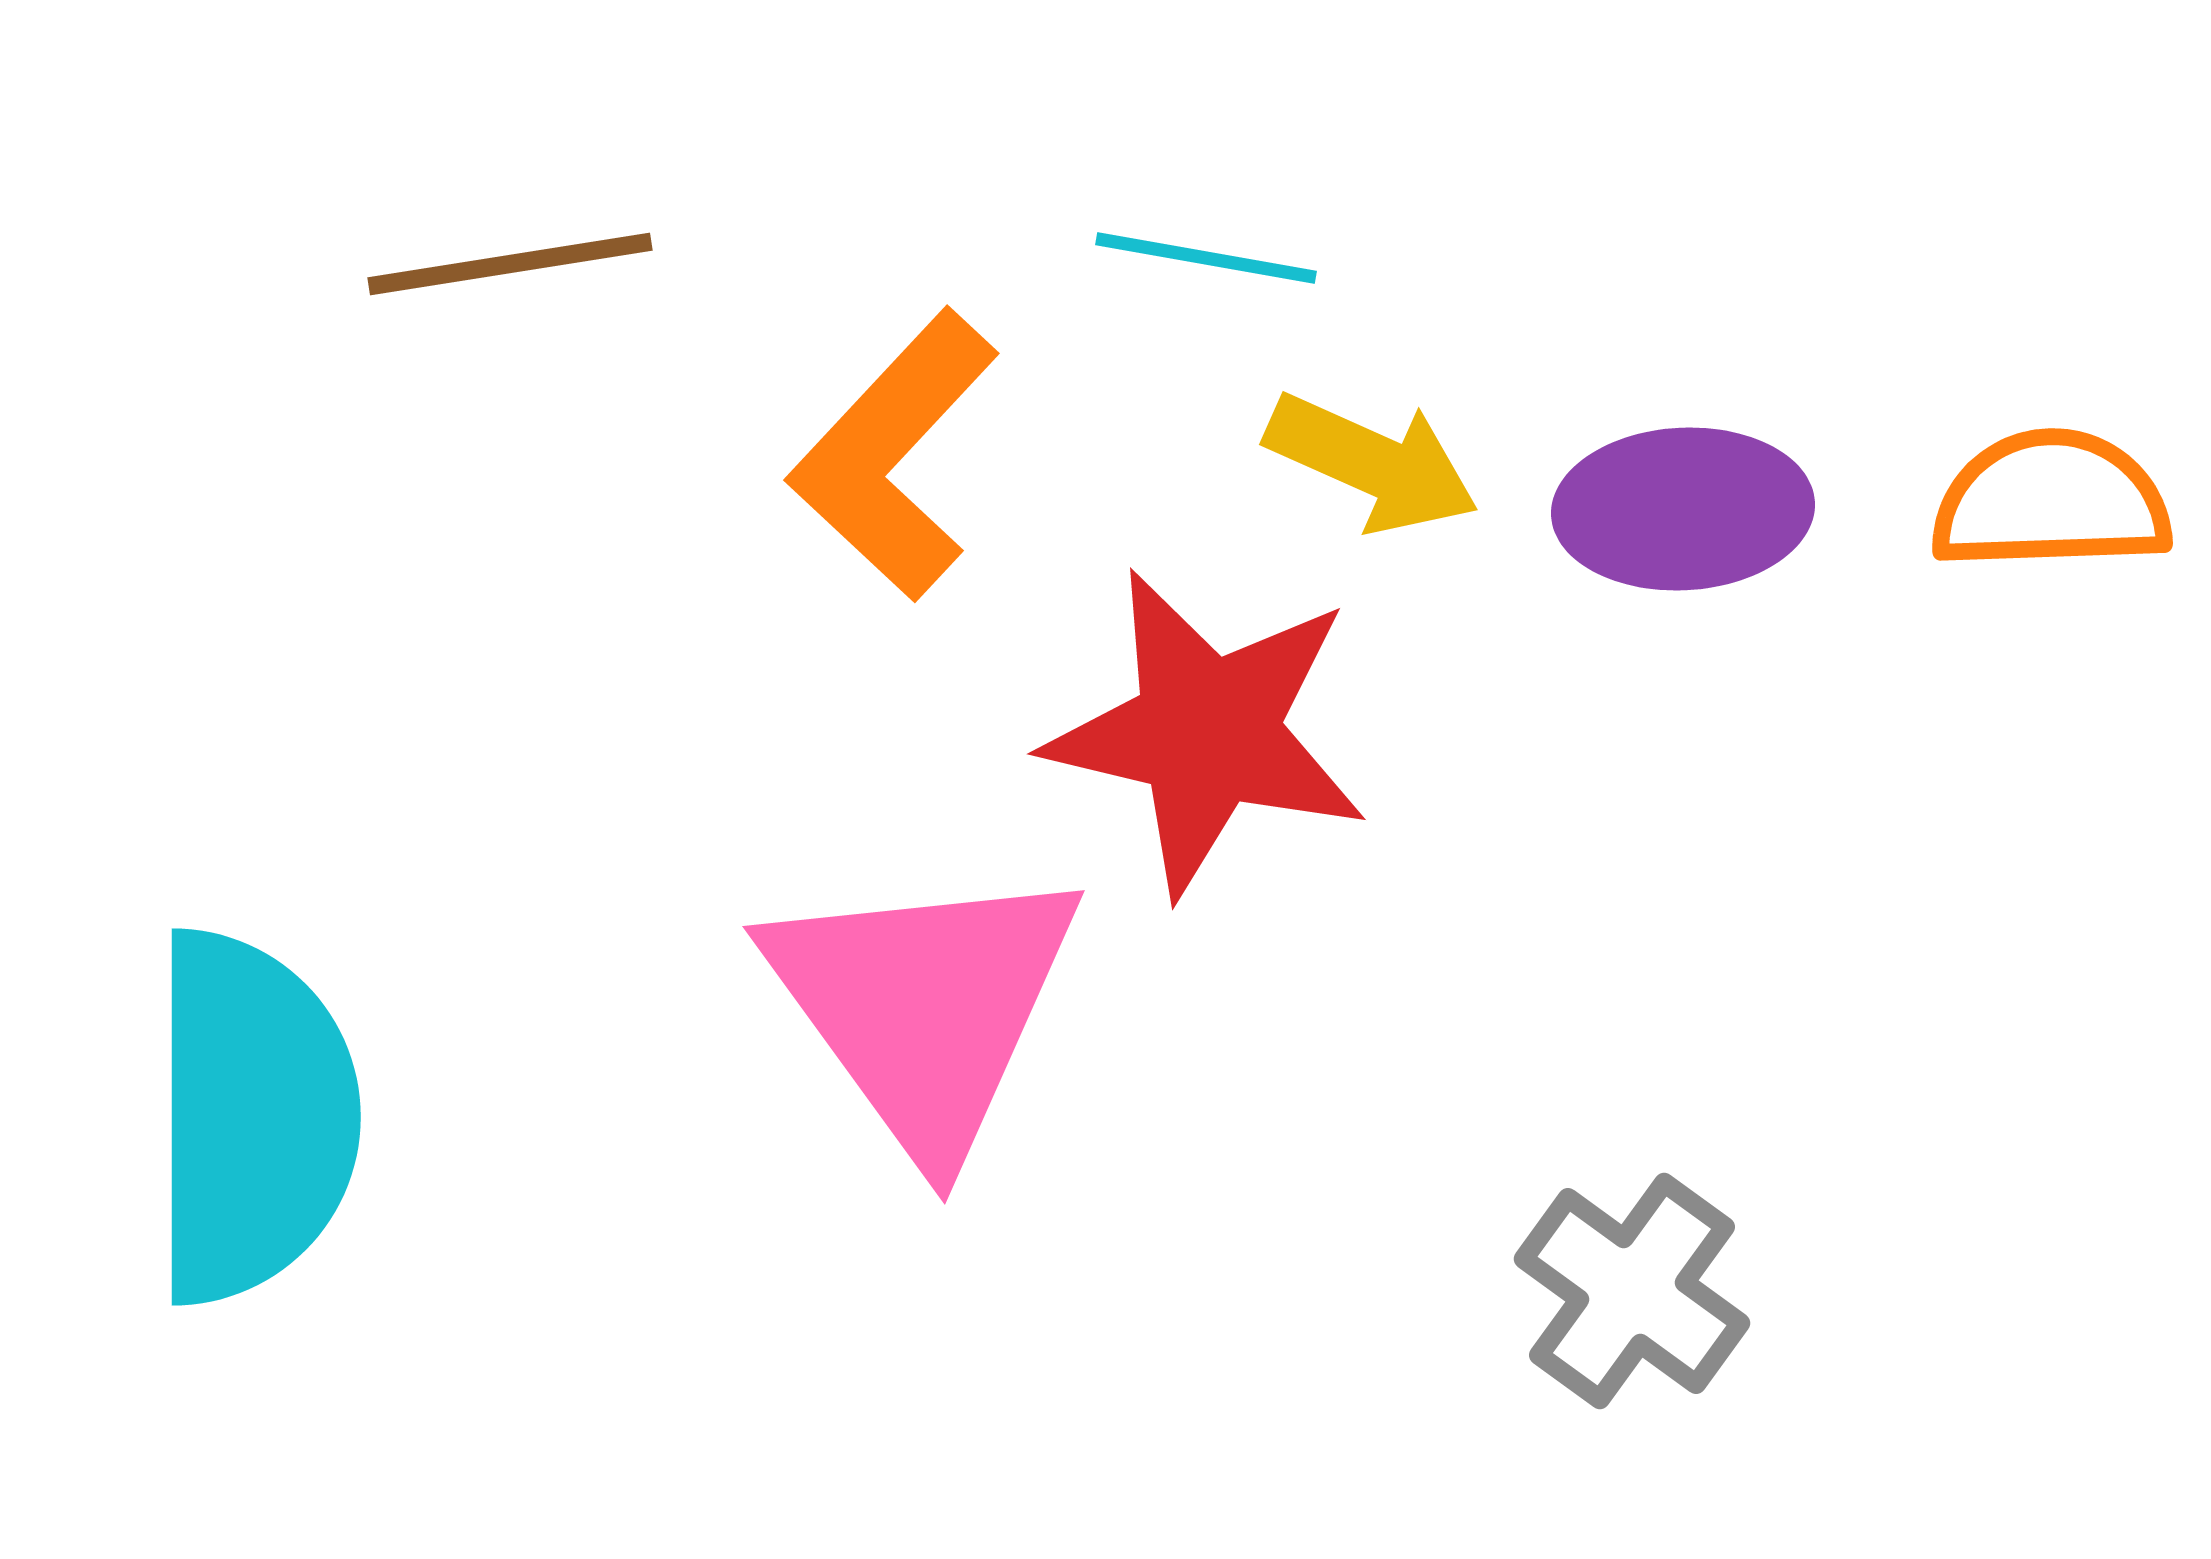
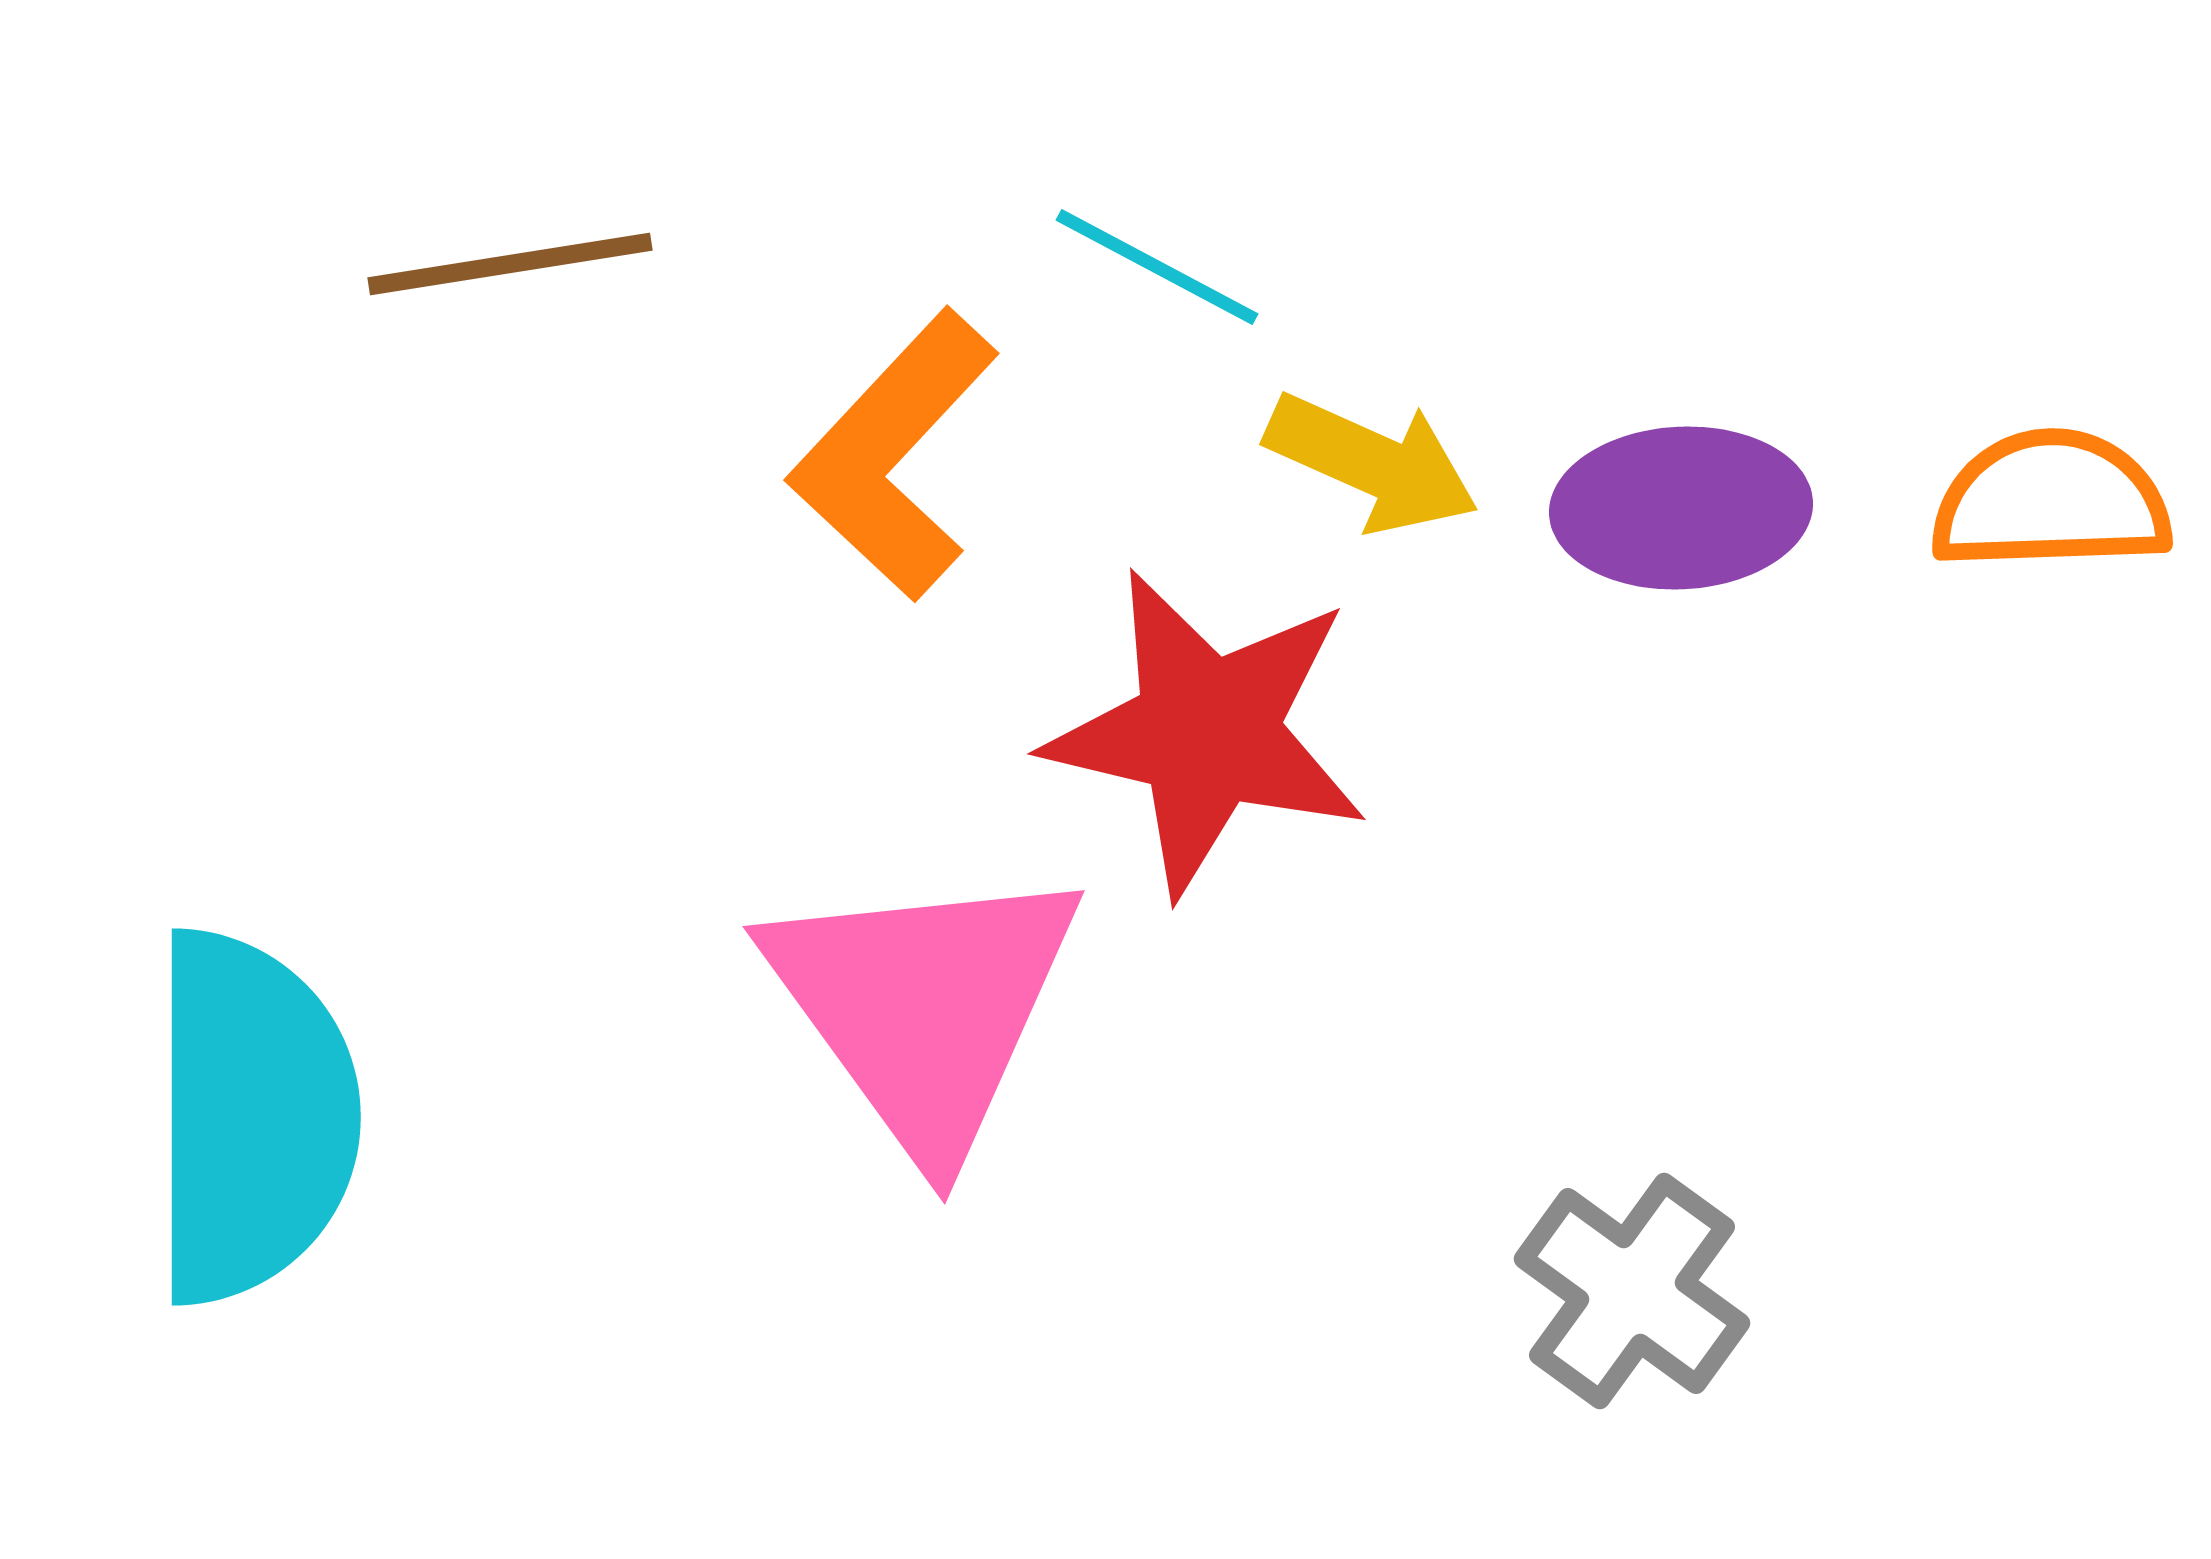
cyan line: moved 49 px left, 9 px down; rotated 18 degrees clockwise
purple ellipse: moved 2 px left, 1 px up
